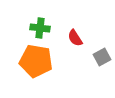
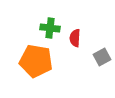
green cross: moved 10 px right
red semicircle: rotated 36 degrees clockwise
